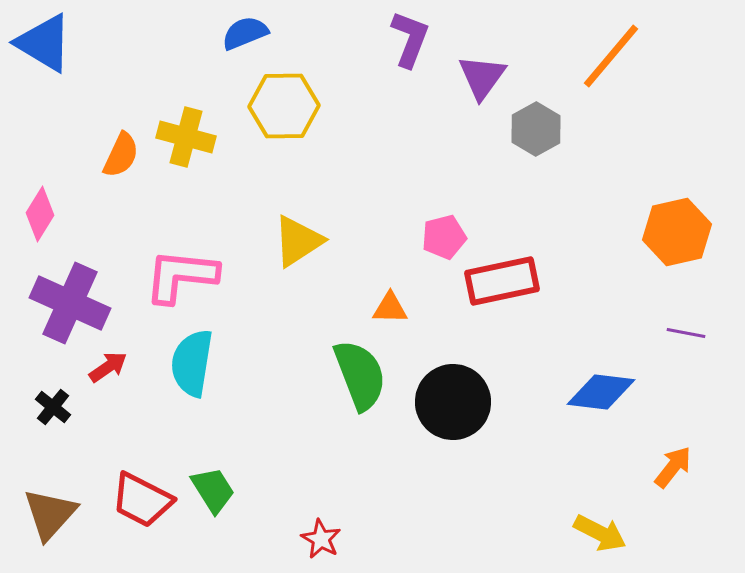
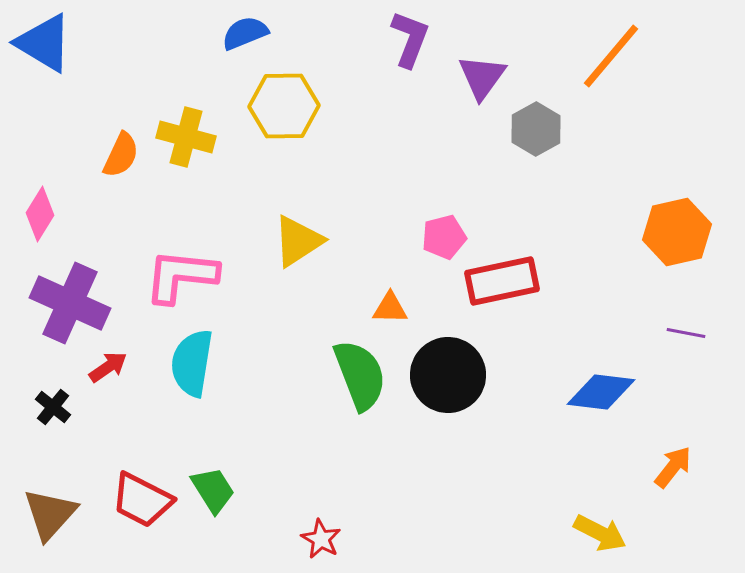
black circle: moved 5 px left, 27 px up
